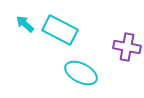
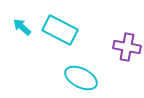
cyan arrow: moved 3 px left, 3 px down
cyan ellipse: moved 5 px down
